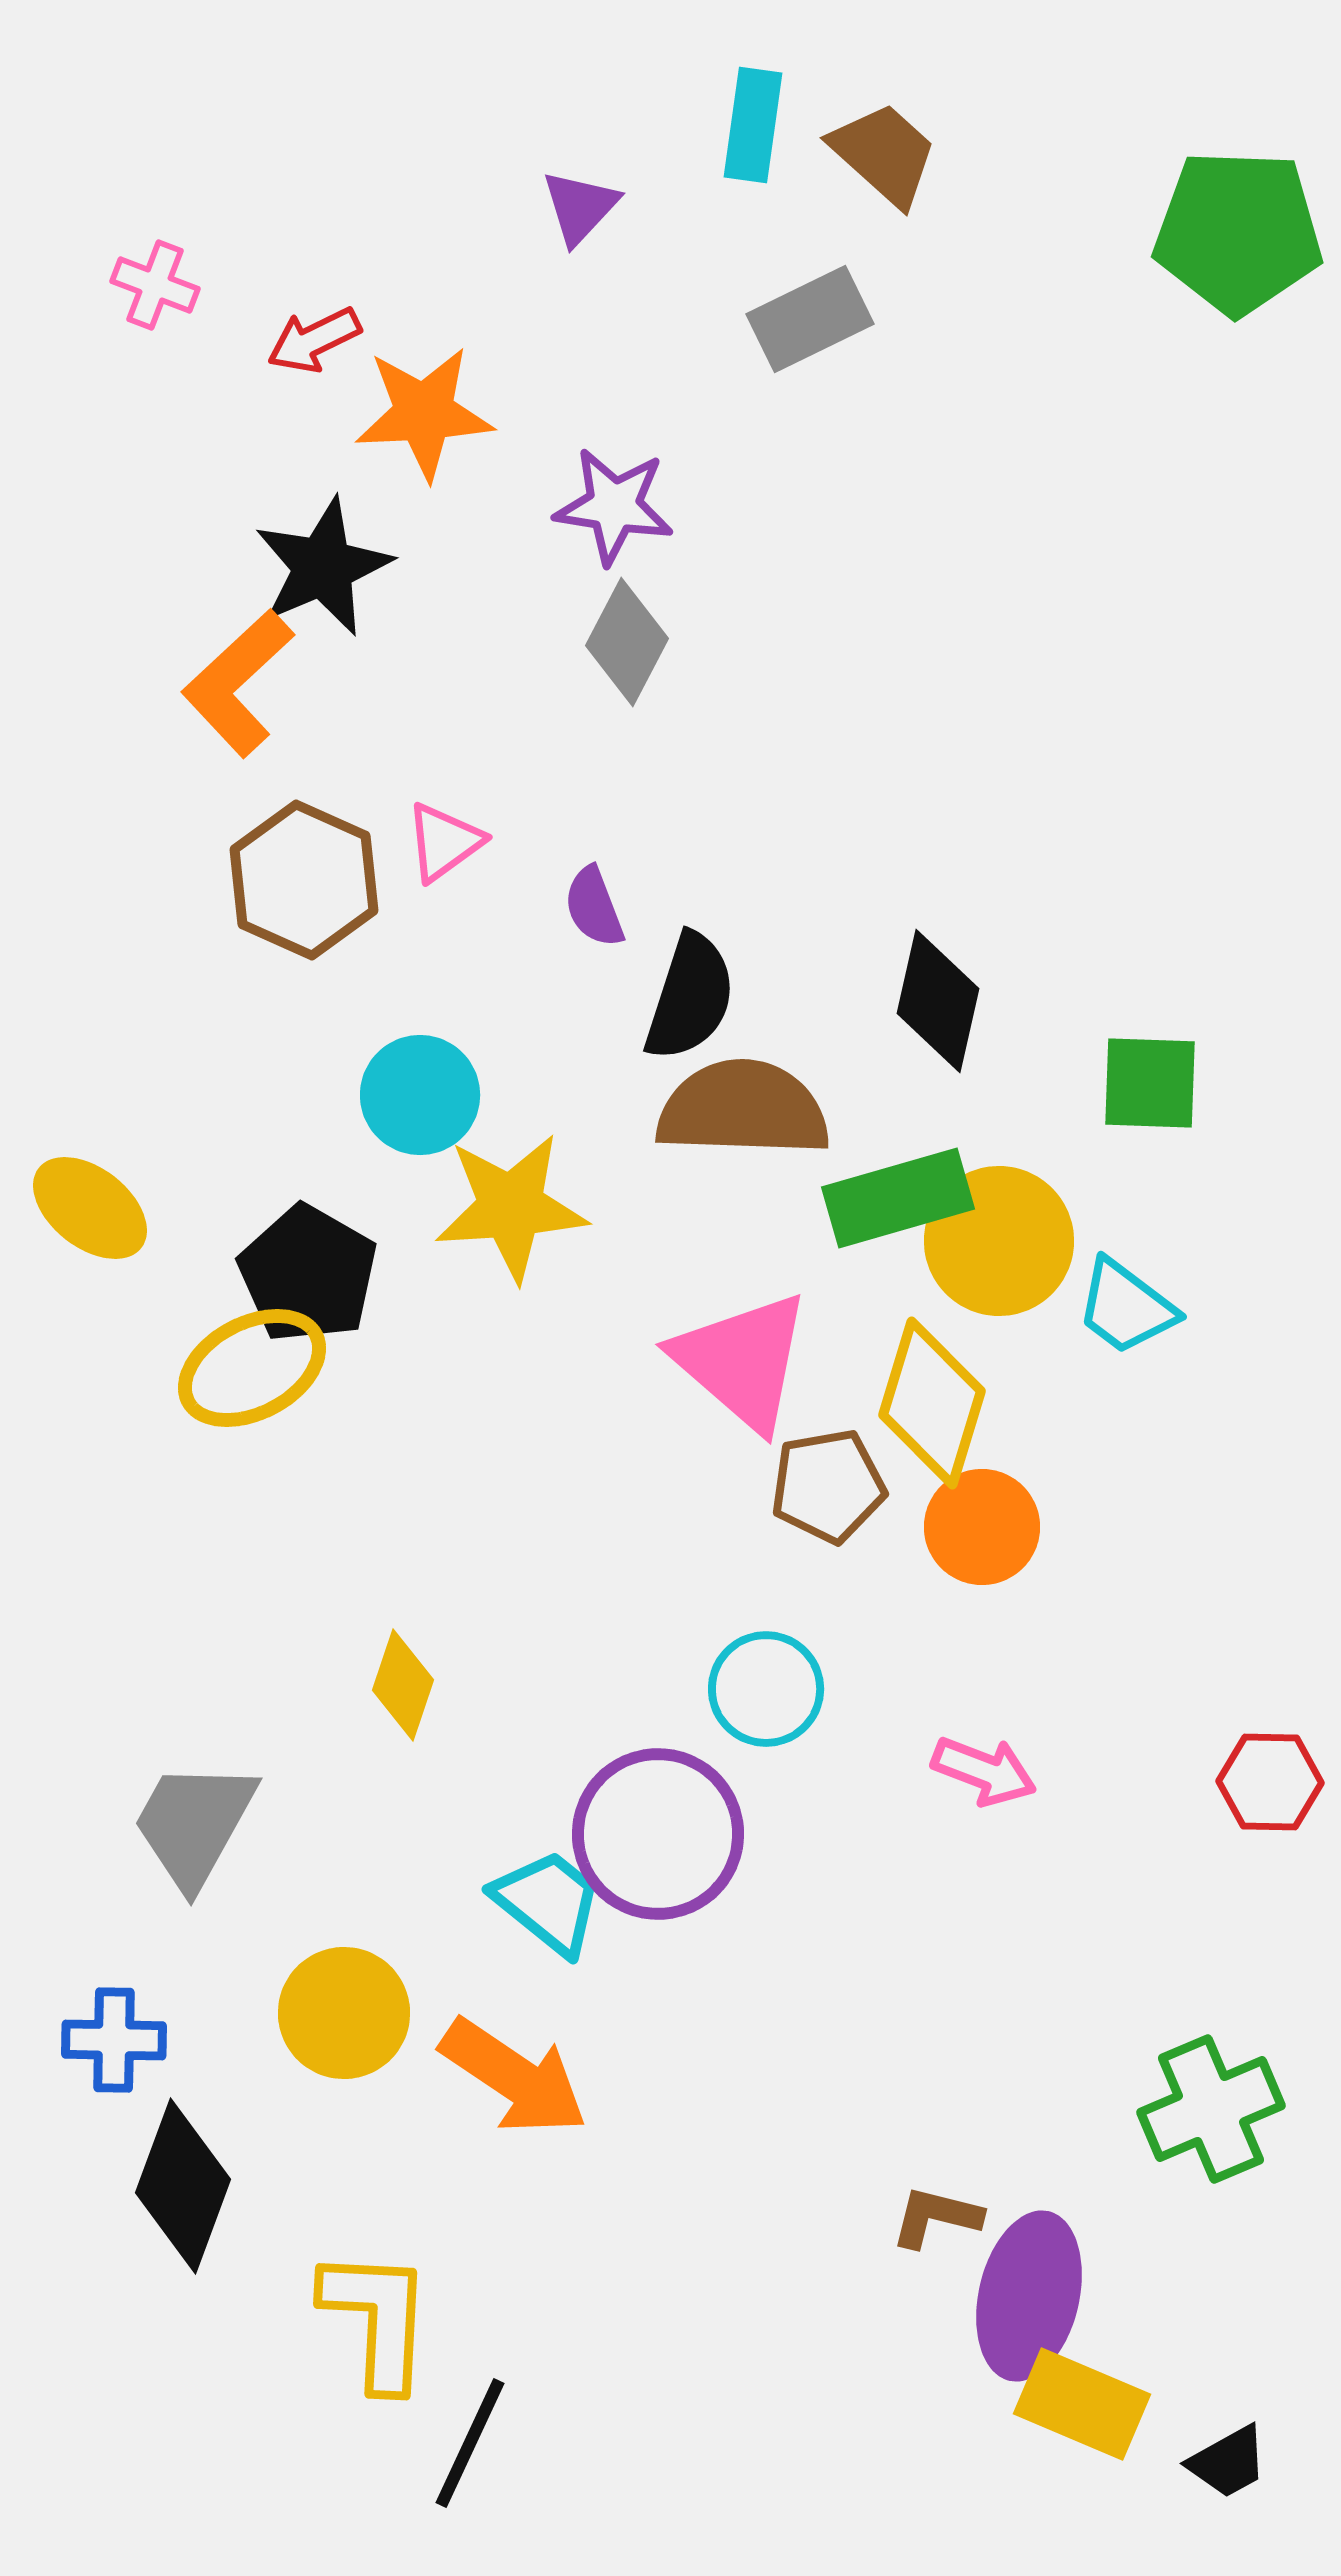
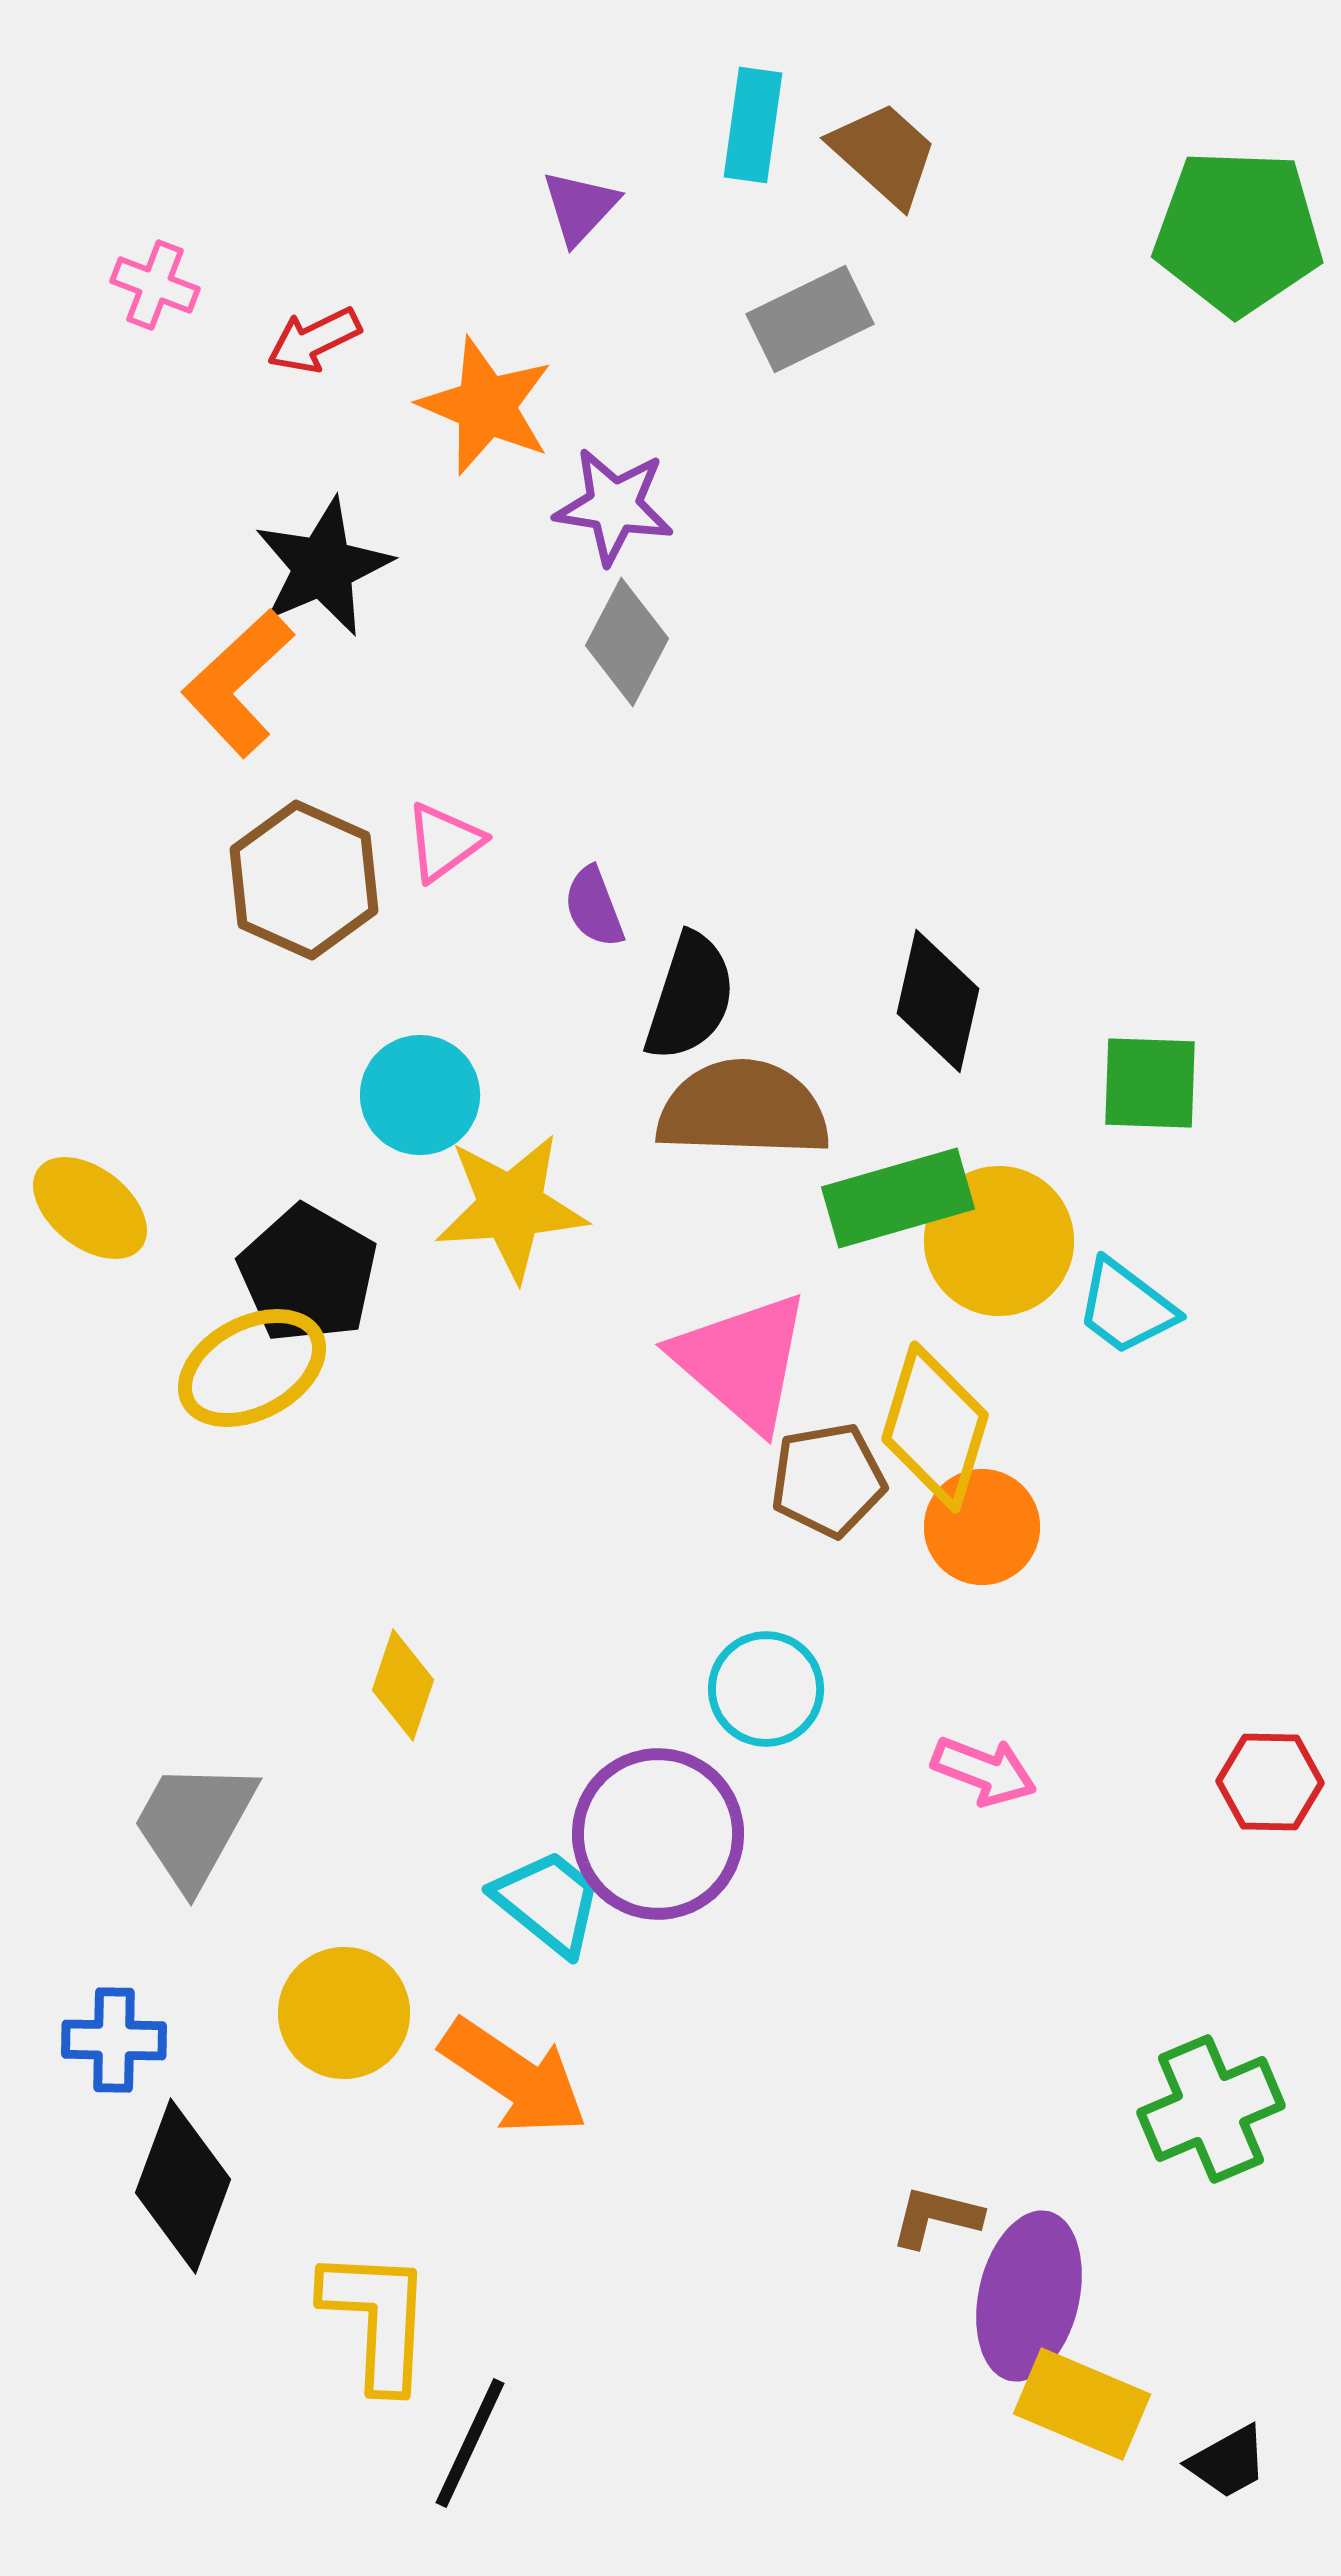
orange star at (424, 413): moved 62 px right, 7 px up; rotated 26 degrees clockwise
yellow diamond at (932, 1403): moved 3 px right, 24 px down
brown pentagon at (828, 1486): moved 6 px up
